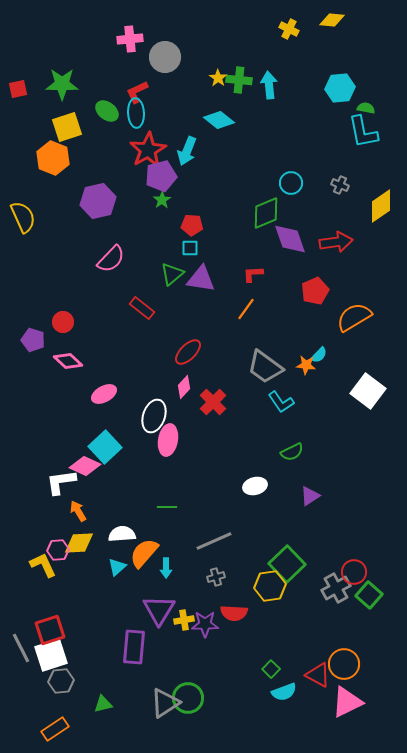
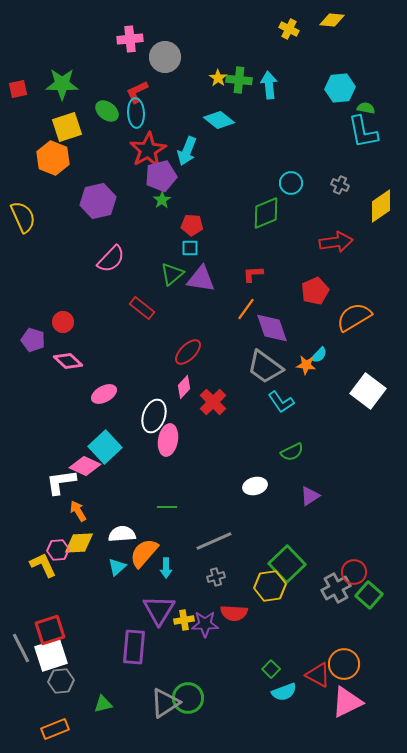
purple diamond at (290, 239): moved 18 px left, 89 px down
orange rectangle at (55, 729): rotated 12 degrees clockwise
